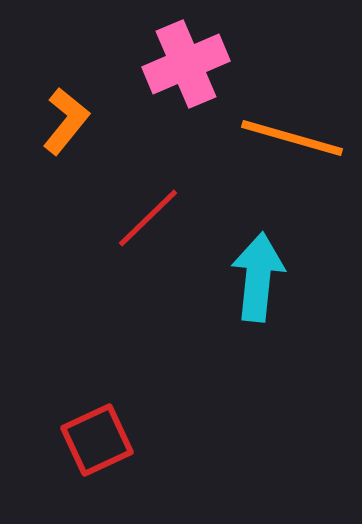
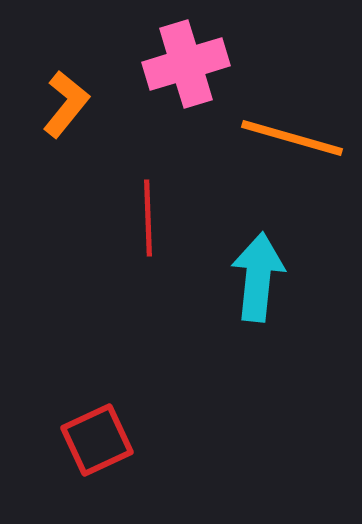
pink cross: rotated 6 degrees clockwise
orange L-shape: moved 17 px up
red line: rotated 48 degrees counterclockwise
